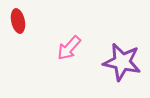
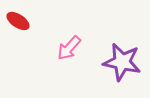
red ellipse: rotated 45 degrees counterclockwise
